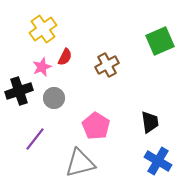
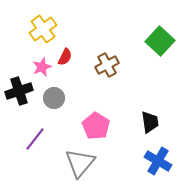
green square: rotated 24 degrees counterclockwise
gray triangle: rotated 36 degrees counterclockwise
